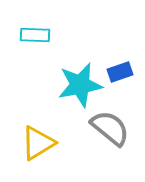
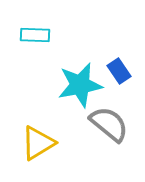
blue rectangle: moved 1 px left, 1 px up; rotated 75 degrees clockwise
gray semicircle: moved 1 px left, 4 px up
